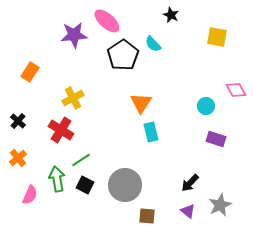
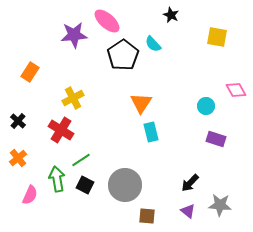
gray star: rotated 30 degrees clockwise
